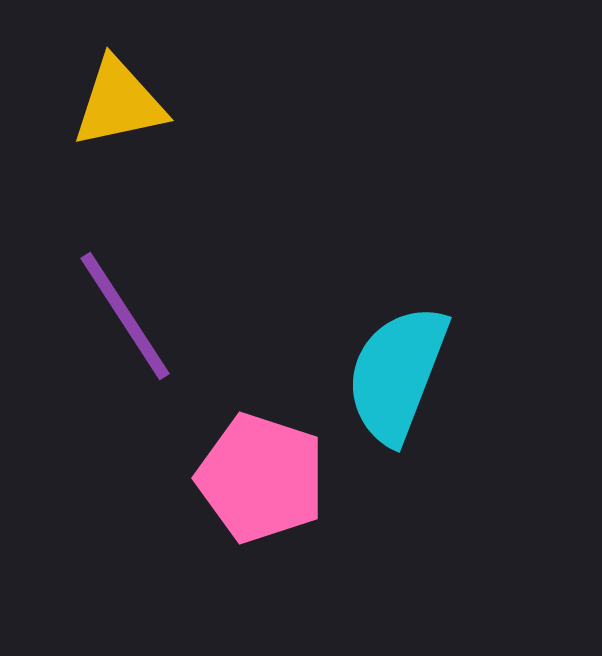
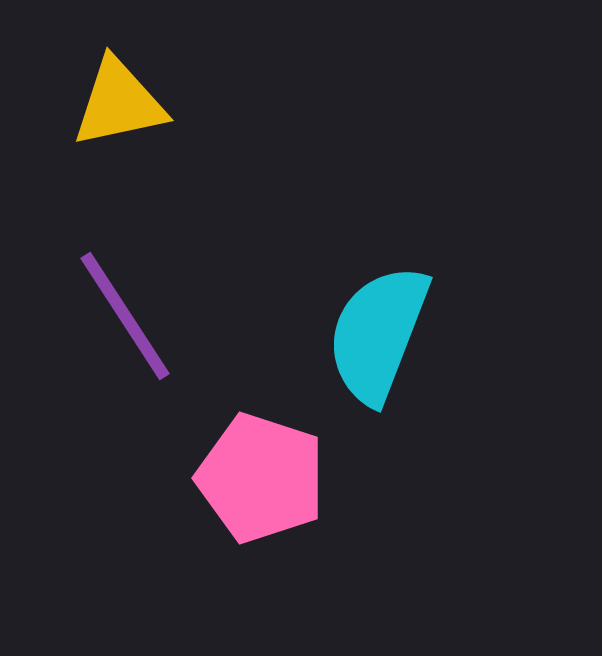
cyan semicircle: moved 19 px left, 40 px up
